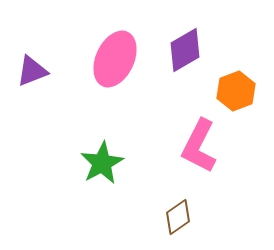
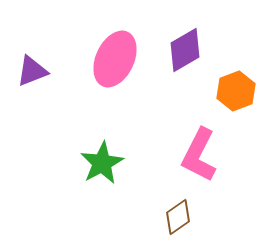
pink L-shape: moved 9 px down
